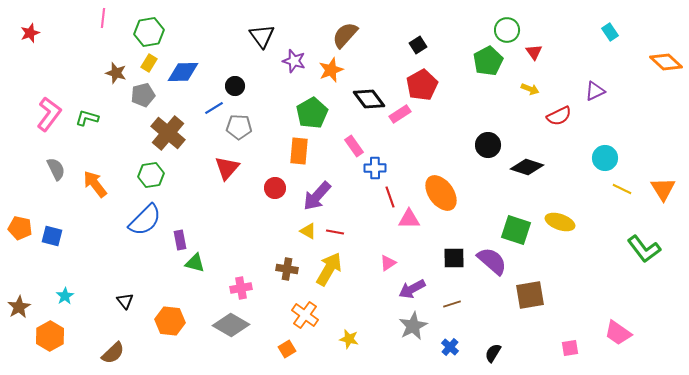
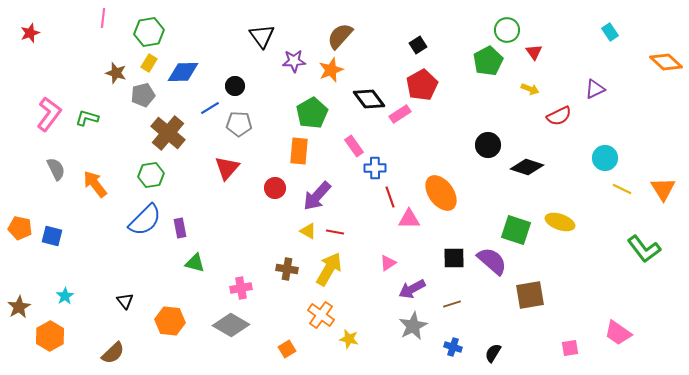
brown semicircle at (345, 35): moved 5 px left, 1 px down
purple star at (294, 61): rotated 20 degrees counterclockwise
purple triangle at (595, 91): moved 2 px up
blue line at (214, 108): moved 4 px left
gray pentagon at (239, 127): moved 3 px up
purple rectangle at (180, 240): moved 12 px up
orange cross at (305, 315): moved 16 px right
blue cross at (450, 347): moved 3 px right; rotated 24 degrees counterclockwise
